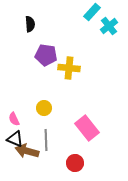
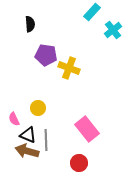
cyan cross: moved 4 px right, 4 px down
yellow cross: rotated 15 degrees clockwise
yellow circle: moved 6 px left
pink rectangle: moved 1 px down
black triangle: moved 13 px right, 4 px up
red circle: moved 4 px right
